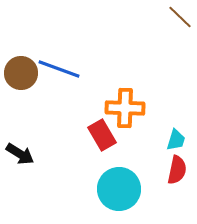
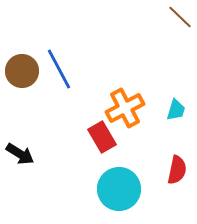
blue line: rotated 42 degrees clockwise
brown circle: moved 1 px right, 2 px up
orange cross: rotated 30 degrees counterclockwise
red rectangle: moved 2 px down
cyan trapezoid: moved 30 px up
